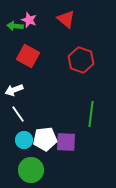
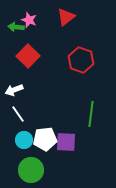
red triangle: moved 2 px up; rotated 42 degrees clockwise
green arrow: moved 1 px right, 1 px down
red square: rotated 15 degrees clockwise
